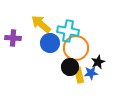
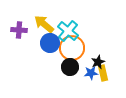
yellow arrow: moved 3 px right
cyan cross: rotated 30 degrees clockwise
purple cross: moved 6 px right, 8 px up
orange circle: moved 4 px left
yellow rectangle: moved 24 px right, 2 px up
